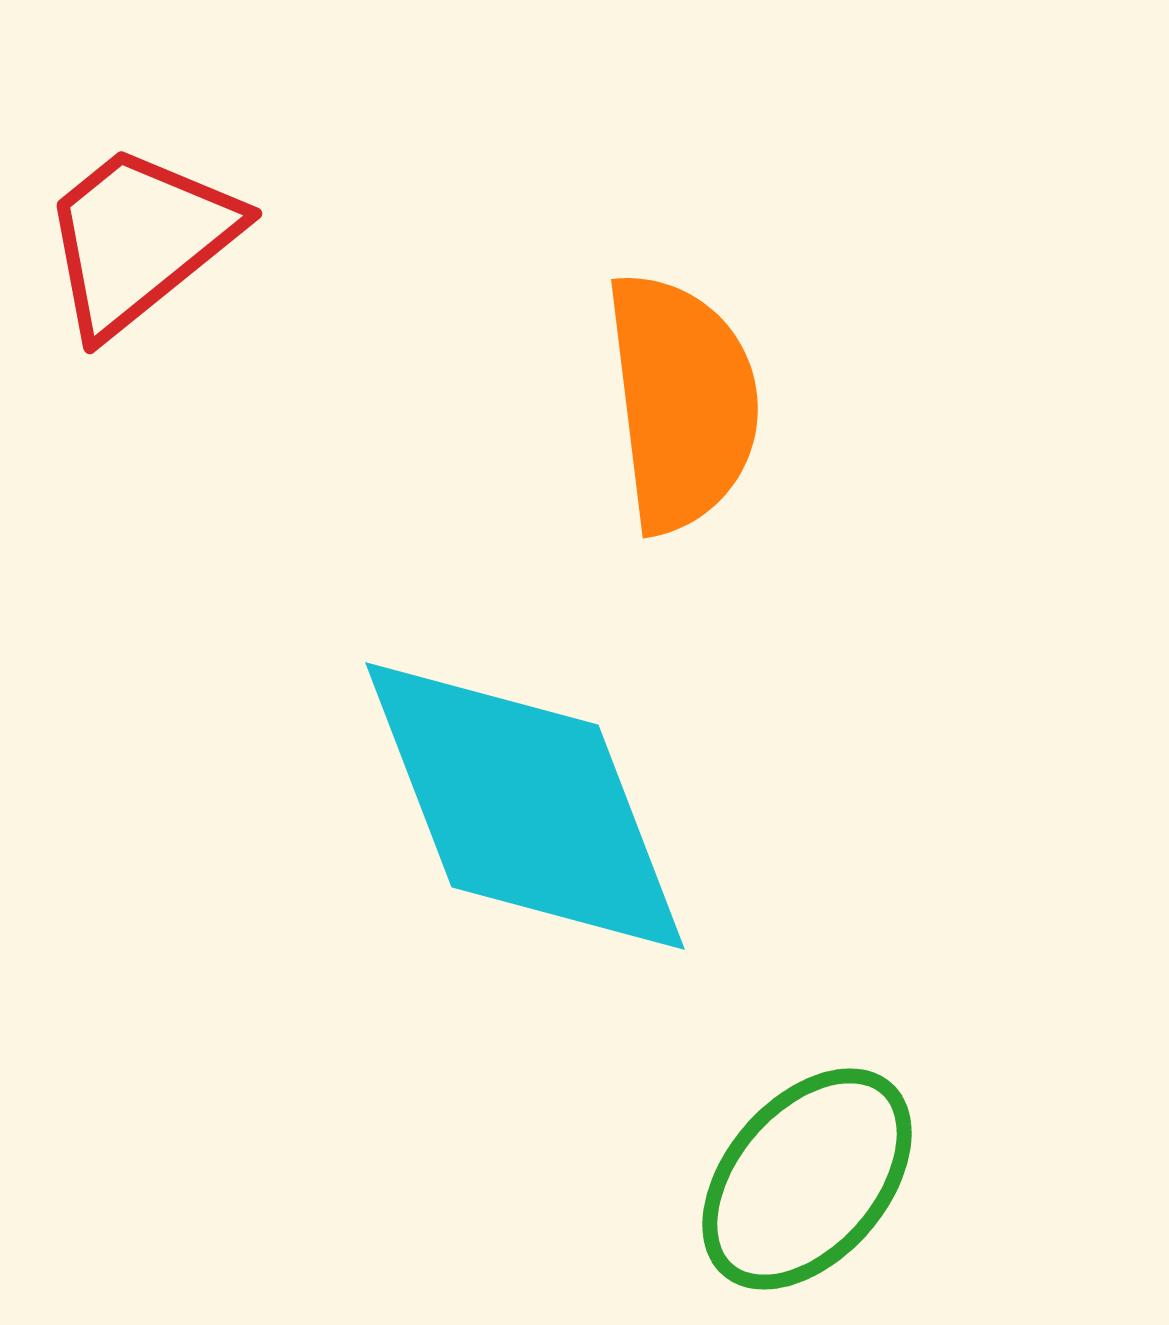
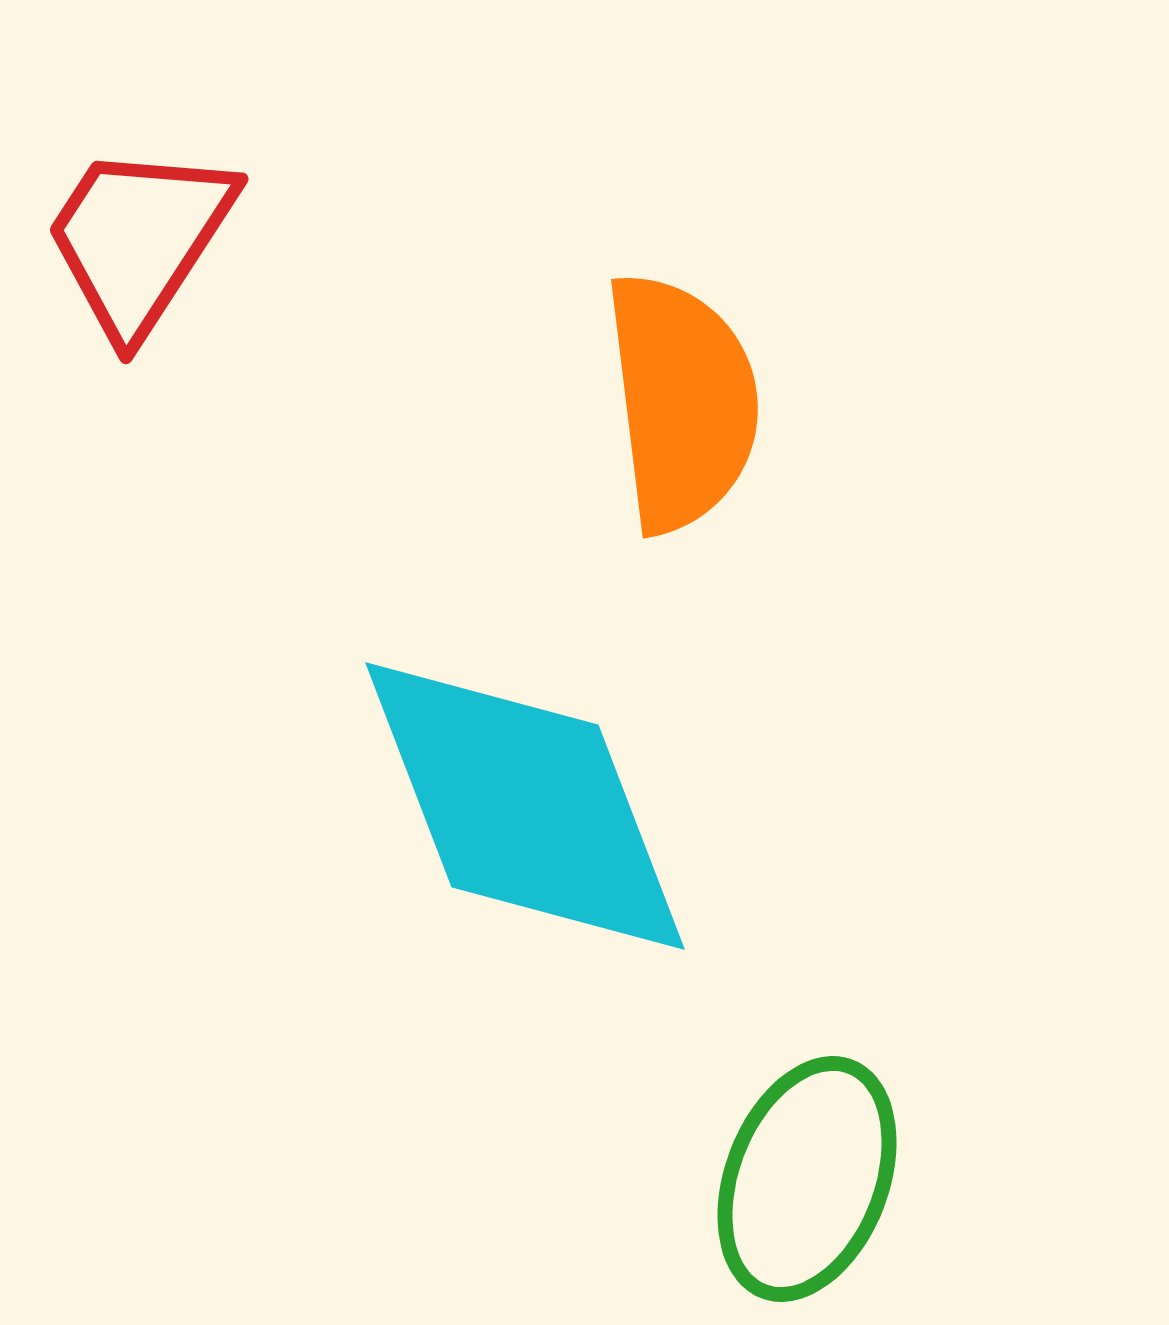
red trapezoid: rotated 18 degrees counterclockwise
green ellipse: rotated 20 degrees counterclockwise
